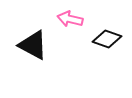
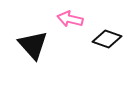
black triangle: rotated 20 degrees clockwise
